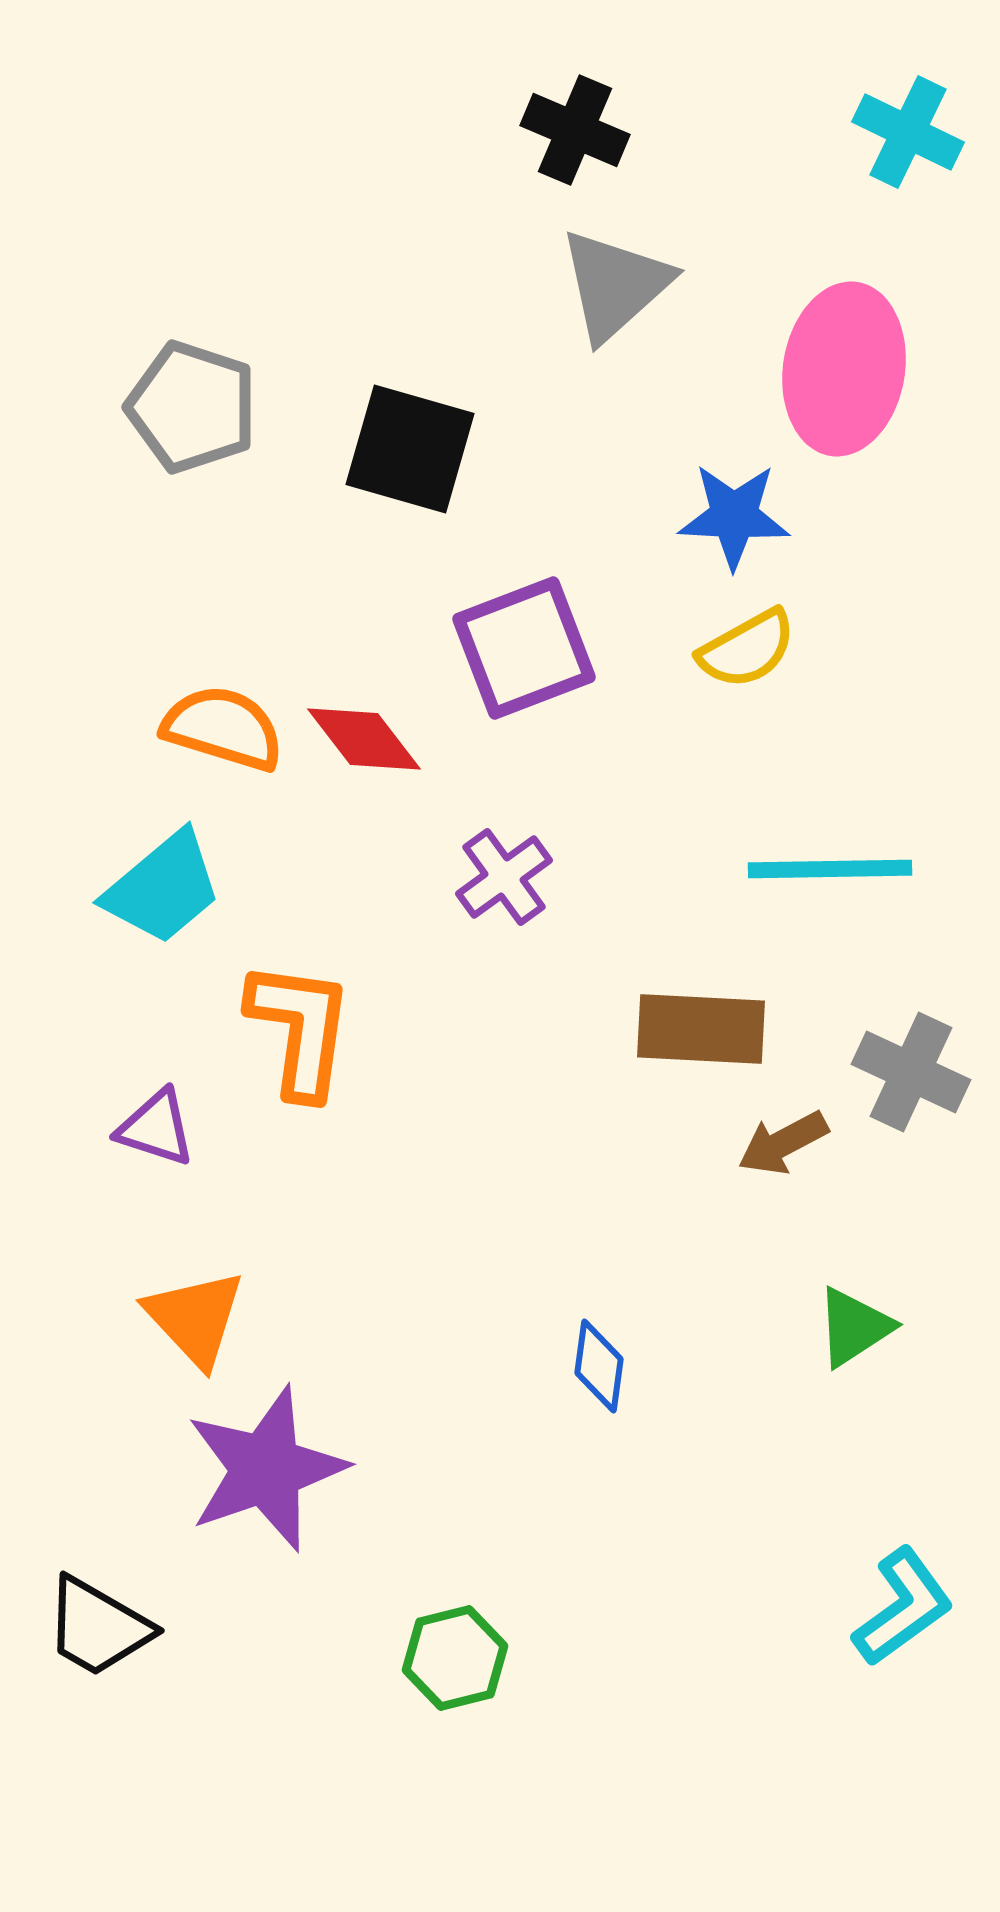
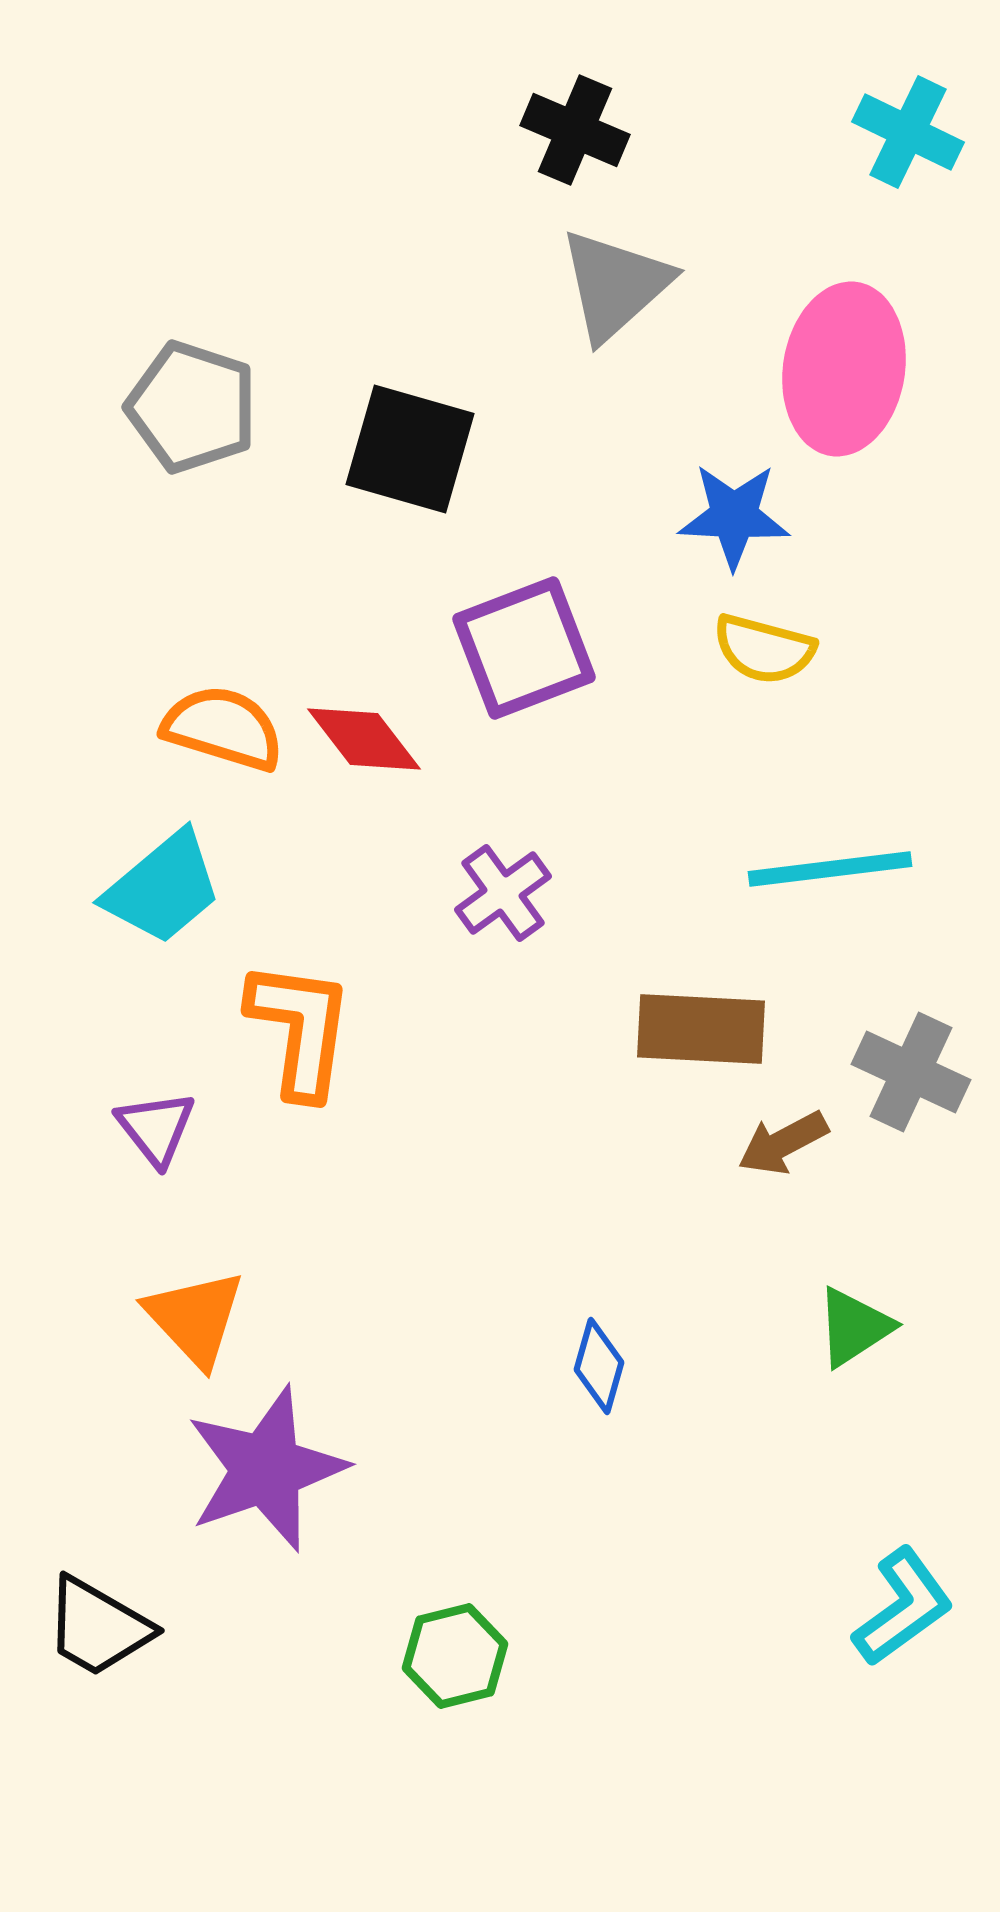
yellow semicircle: moved 17 px right; rotated 44 degrees clockwise
cyan line: rotated 6 degrees counterclockwise
purple cross: moved 1 px left, 16 px down
purple triangle: rotated 34 degrees clockwise
blue diamond: rotated 8 degrees clockwise
green hexagon: moved 2 px up
